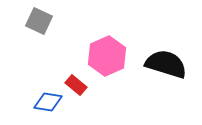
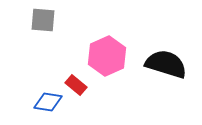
gray square: moved 4 px right, 1 px up; rotated 20 degrees counterclockwise
